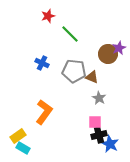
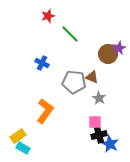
gray pentagon: moved 11 px down
orange L-shape: moved 1 px right, 1 px up
